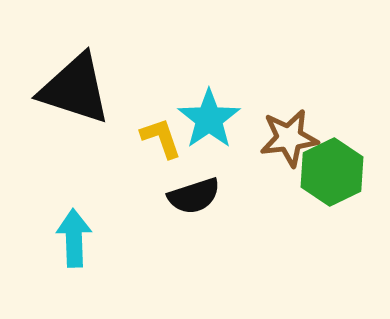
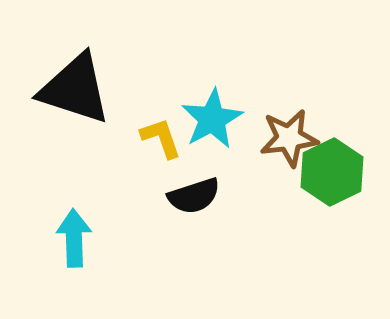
cyan star: moved 3 px right; rotated 6 degrees clockwise
